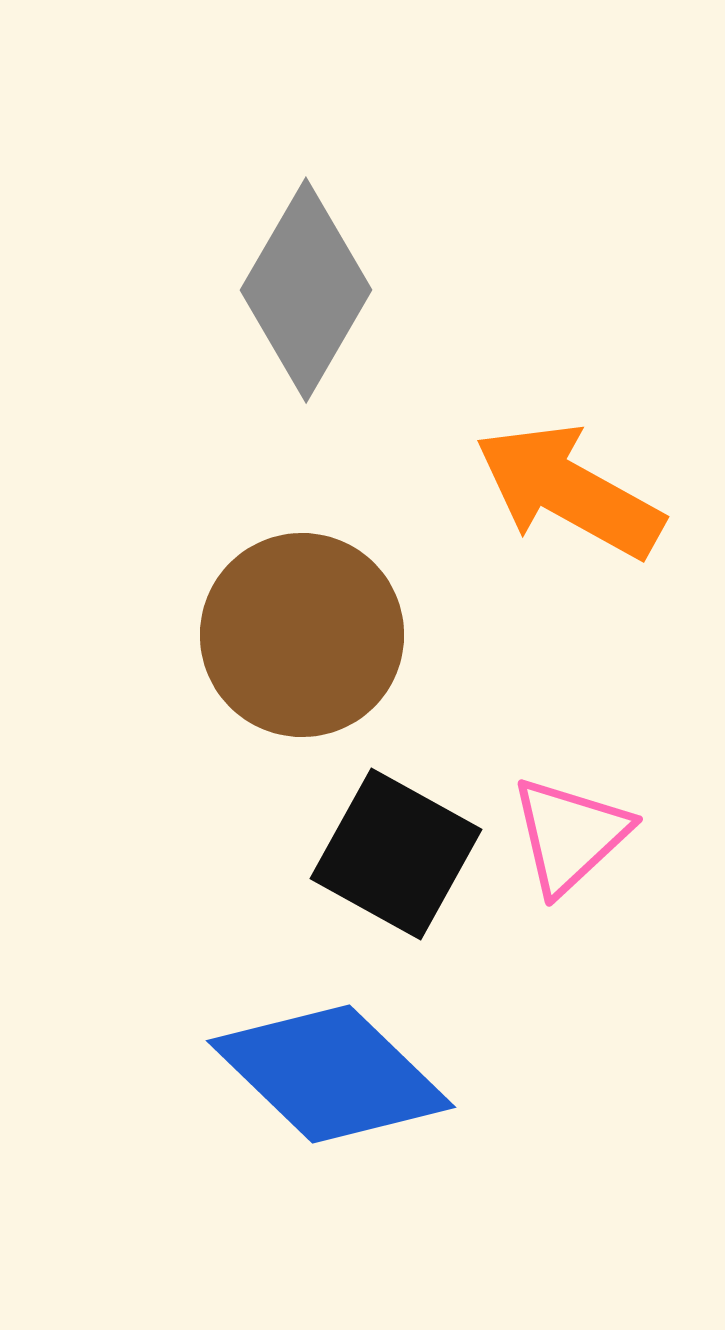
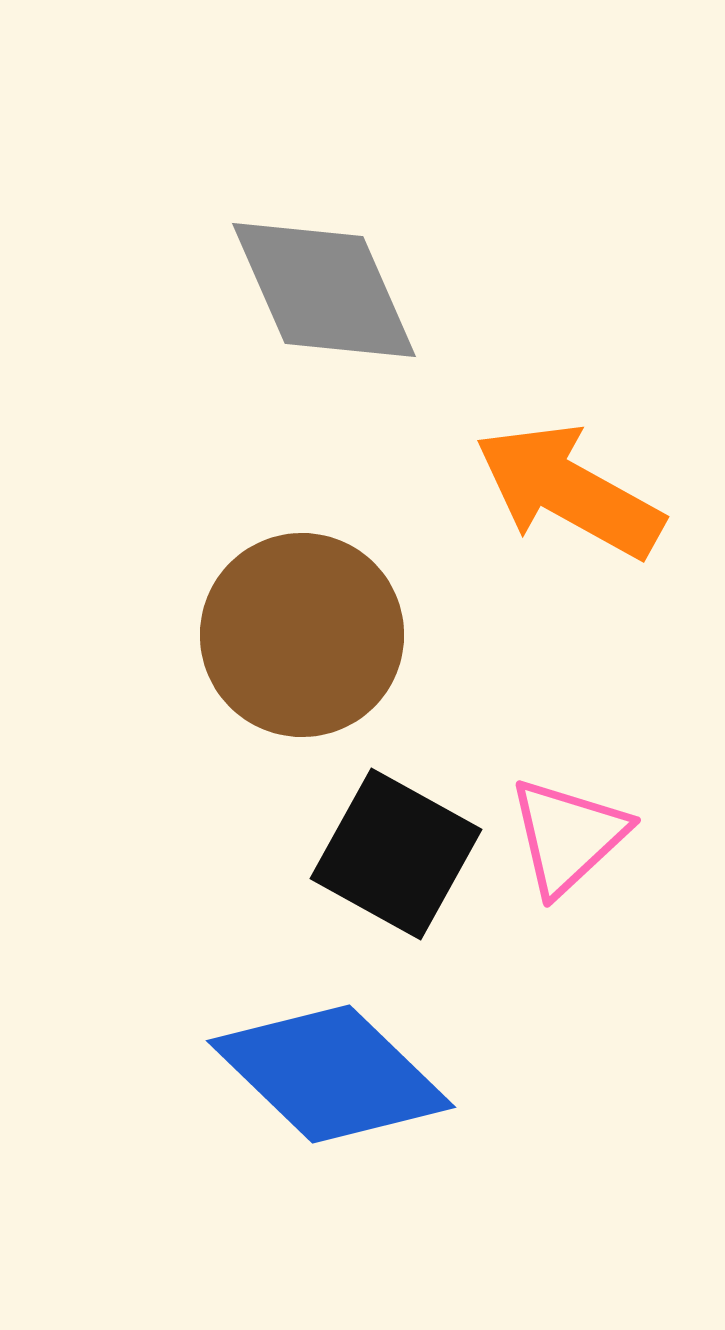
gray diamond: moved 18 px right; rotated 54 degrees counterclockwise
pink triangle: moved 2 px left, 1 px down
